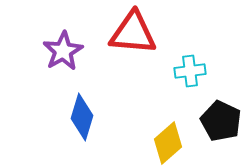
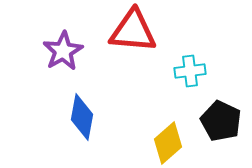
red triangle: moved 2 px up
blue diamond: rotated 6 degrees counterclockwise
